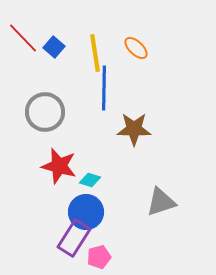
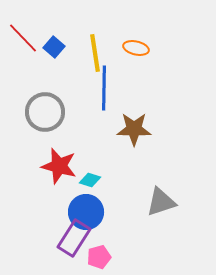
orange ellipse: rotated 30 degrees counterclockwise
